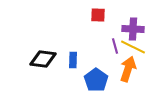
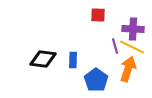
yellow line: moved 1 px left
